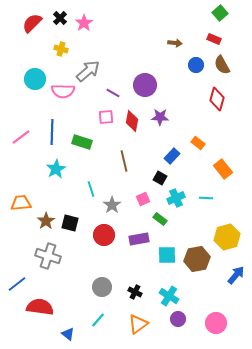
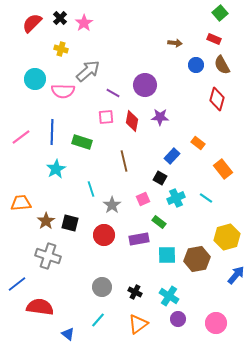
cyan line at (206, 198): rotated 32 degrees clockwise
green rectangle at (160, 219): moved 1 px left, 3 px down
